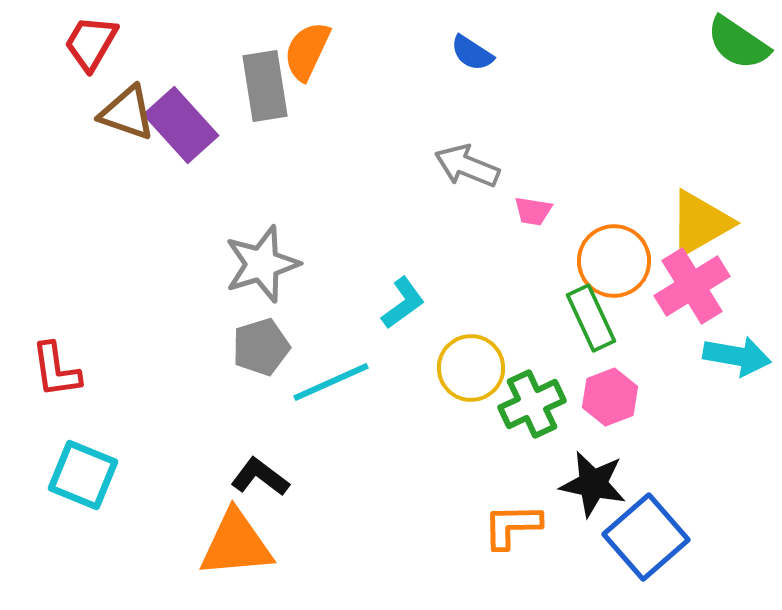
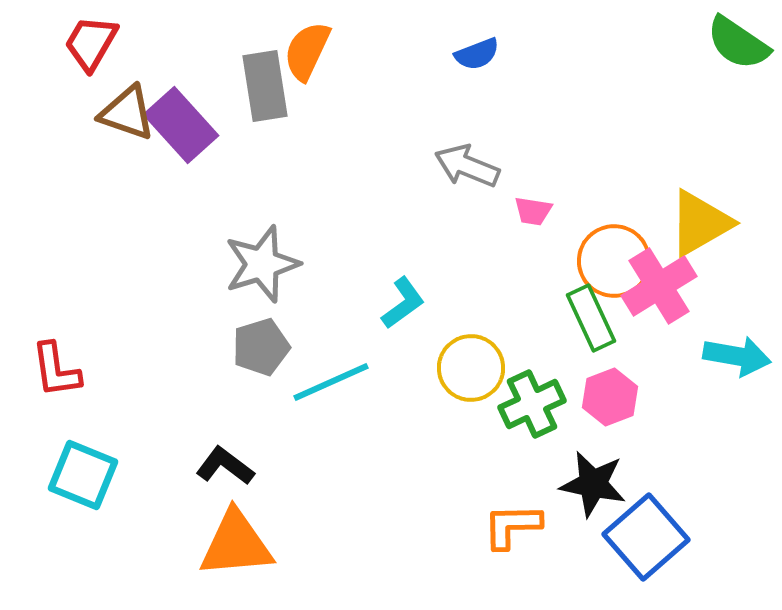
blue semicircle: moved 5 px right, 1 px down; rotated 54 degrees counterclockwise
pink cross: moved 33 px left
black L-shape: moved 35 px left, 11 px up
